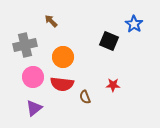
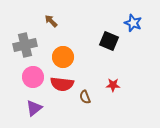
blue star: moved 1 px left, 1 px up; rotated 12 degrees counterclockwise
